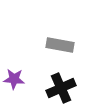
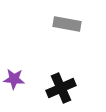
gray rectangle: moved 7 px right, 21 px up
